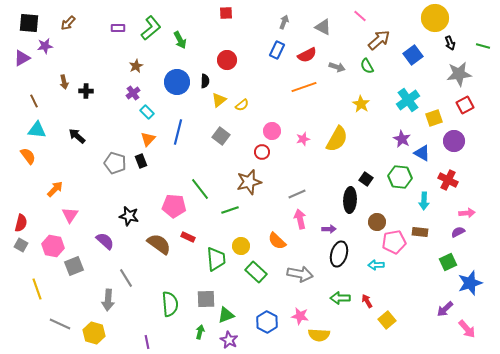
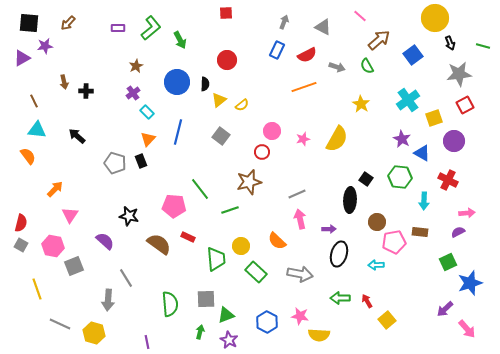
black semicircle at (205, 81): moved 3 px down
